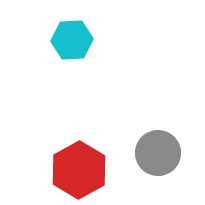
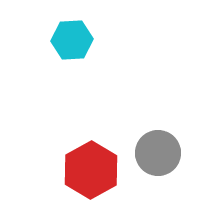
red hexagon: moved 12 px right
